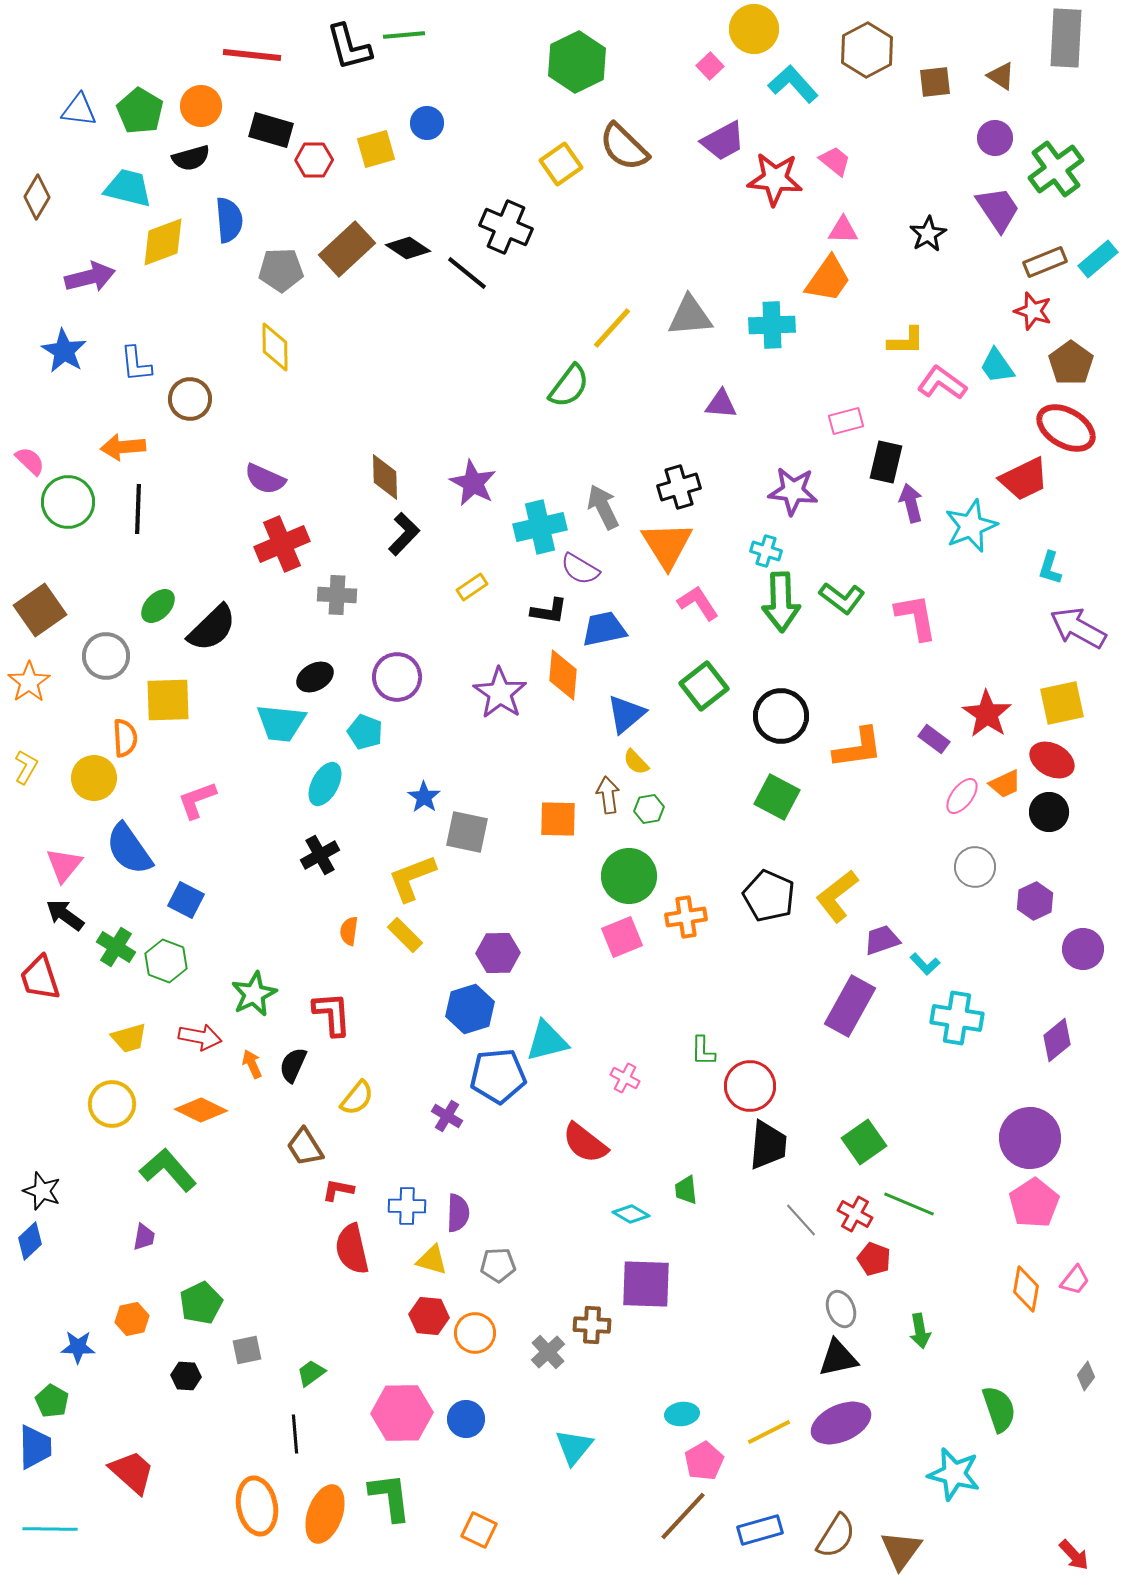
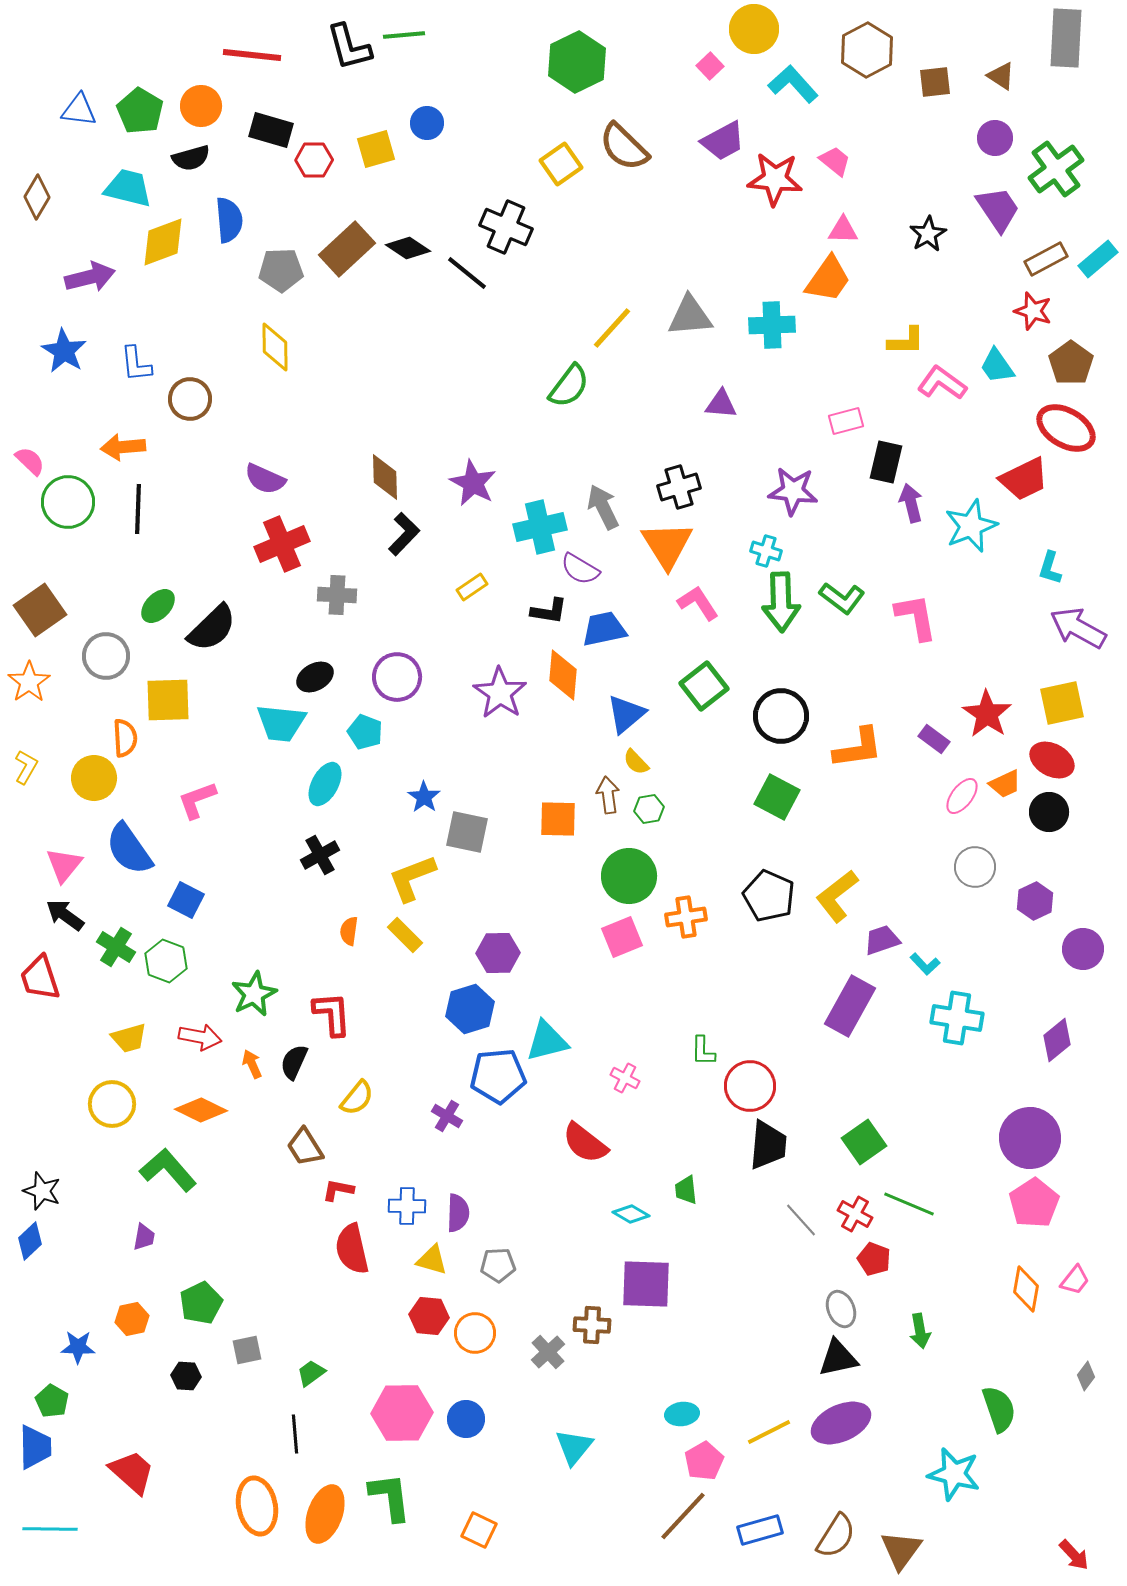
brown rectangle at (1045, 262): moved 1 px right, 3 px up; rotated 6 degrees counterclockwise
black semicircle at (293, 1065): moved 1 px right, 3 px up
